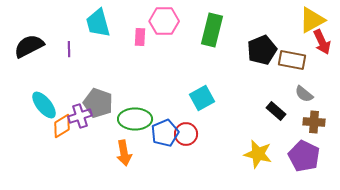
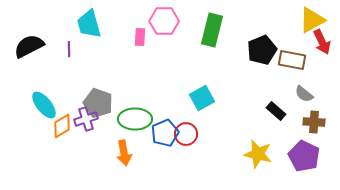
cyan trapezoid: moved 9 px left, 1 px down
purple cross: moved 6 px right, 3 px down
